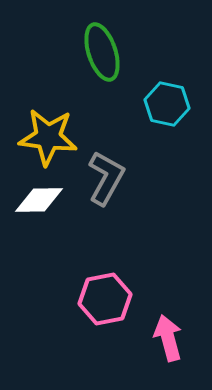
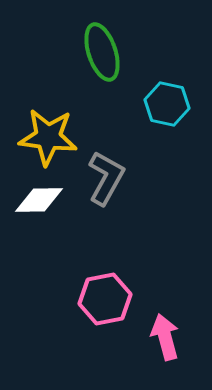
pink arrow: moved 3 px left, 1 px up
